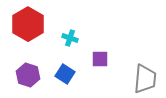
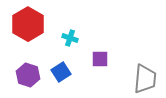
blue square: moved 4 px left, 2 px up; rotated 24 degrees clockwise
